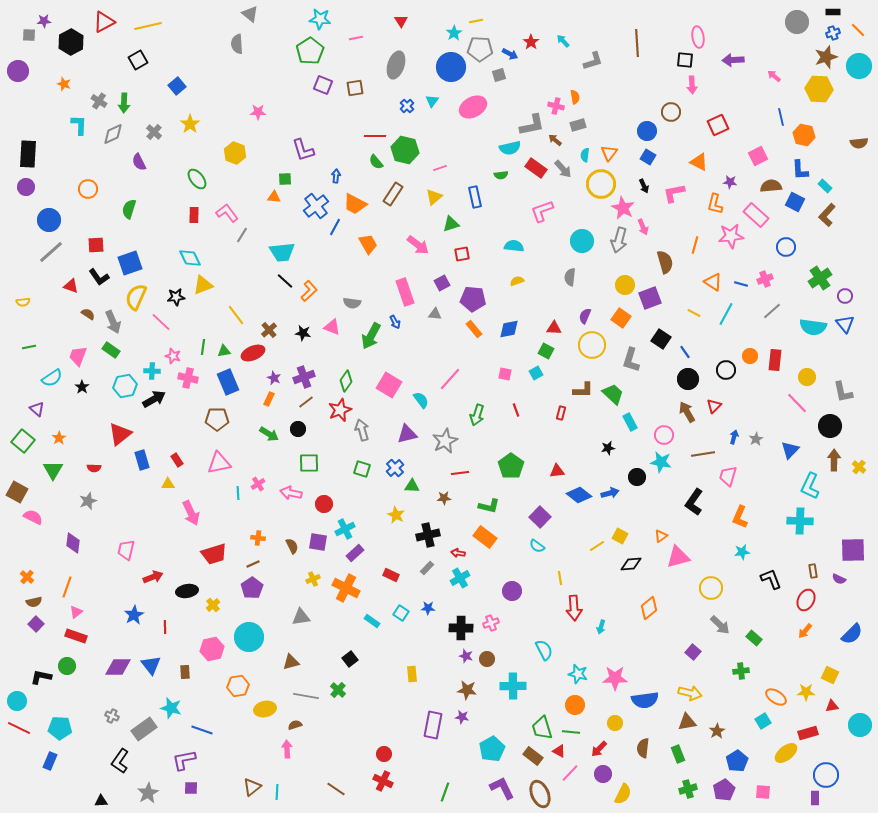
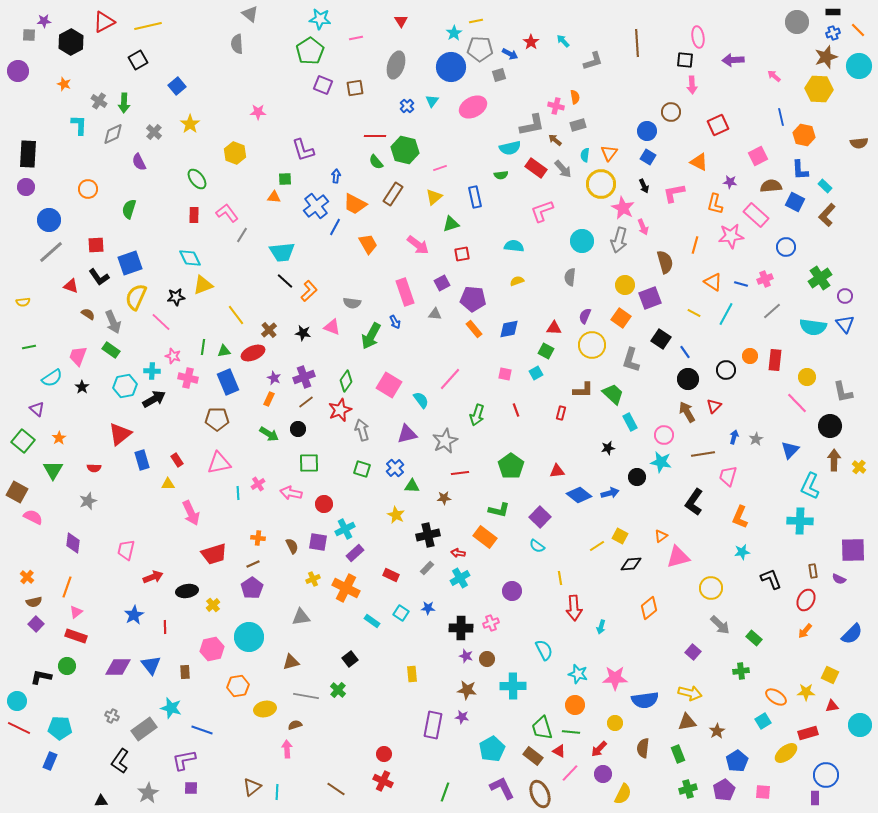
green L-shape at (489, 506): moved 10 px right, 4 px down
